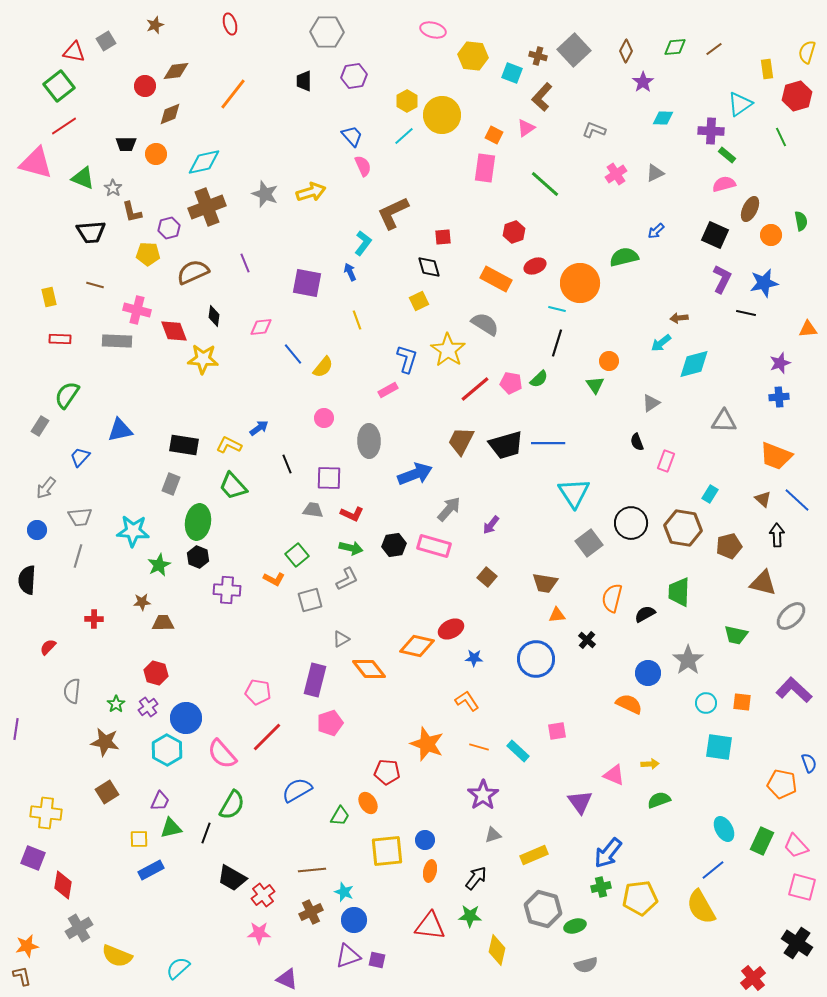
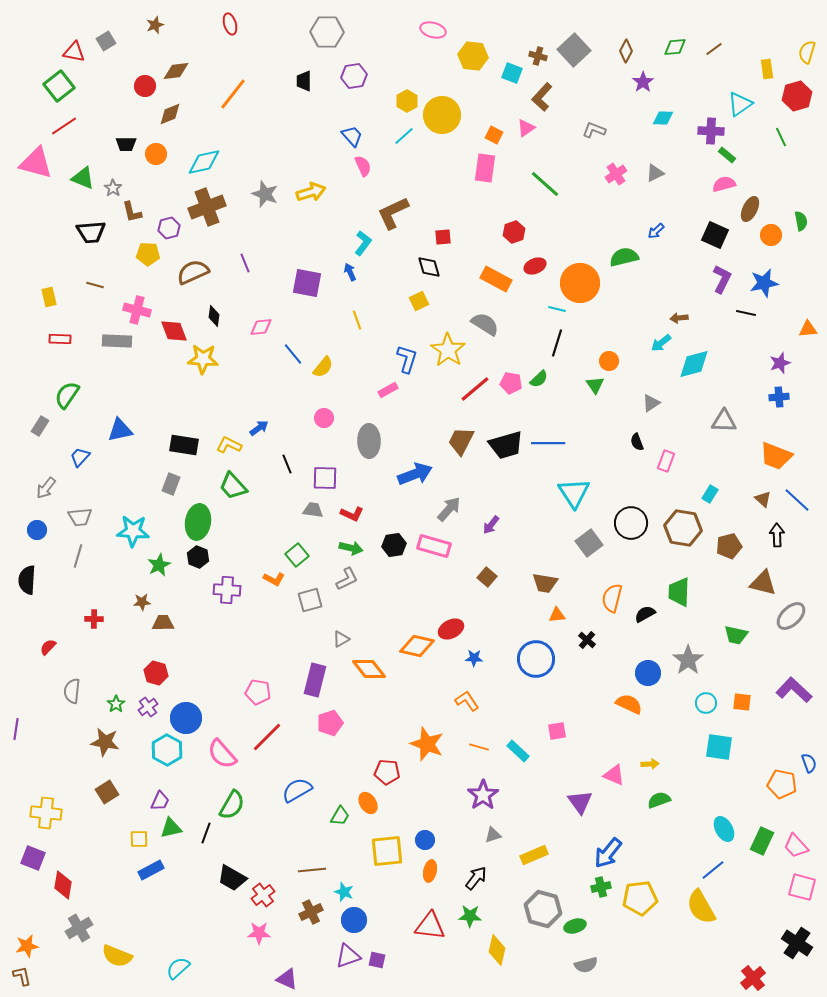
purple square at (329, 478): moved 4 px left
